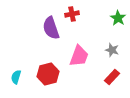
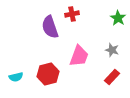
purple semicircle: moved 1 px left, 1 px up
cyan semicircle: rotated 120 degrees counterclockwise
